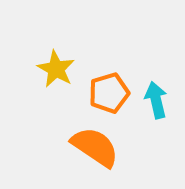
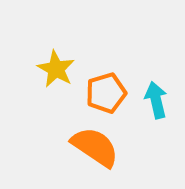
orange pentagon: moved 3 px left
